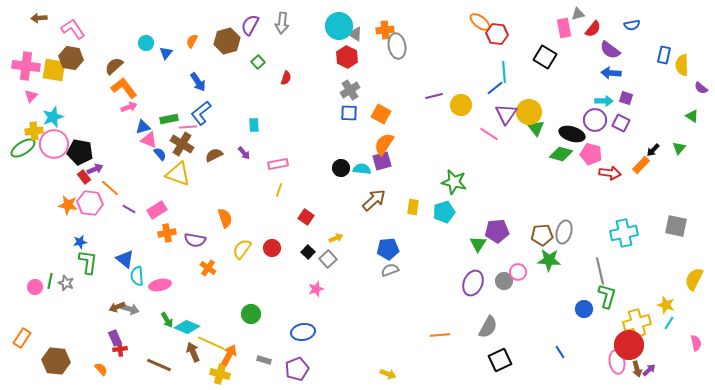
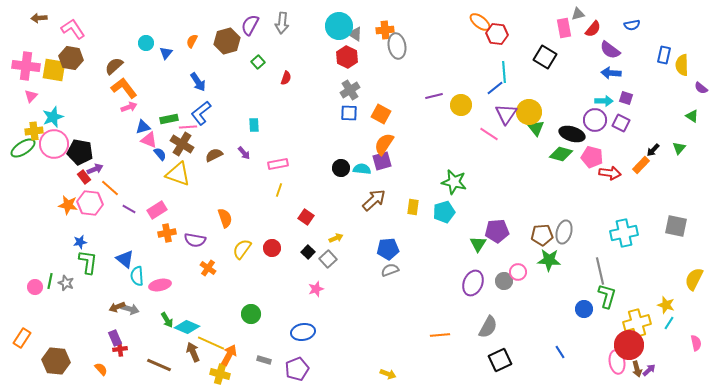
pink pentagon at (591, 154): moved 1 px right, 3 px down
